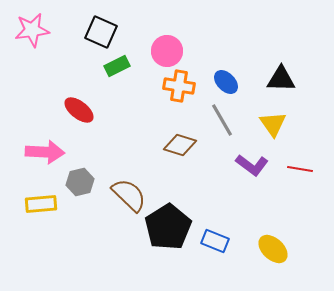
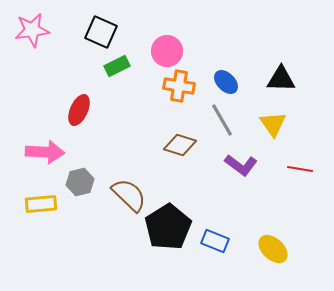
red ellipse: rotated 76 degrees clockwise
purple L-shape: moved 11 px left
